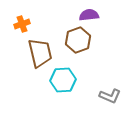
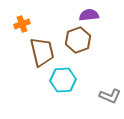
brown trapezoid: moved 2 px right, 1 px up
